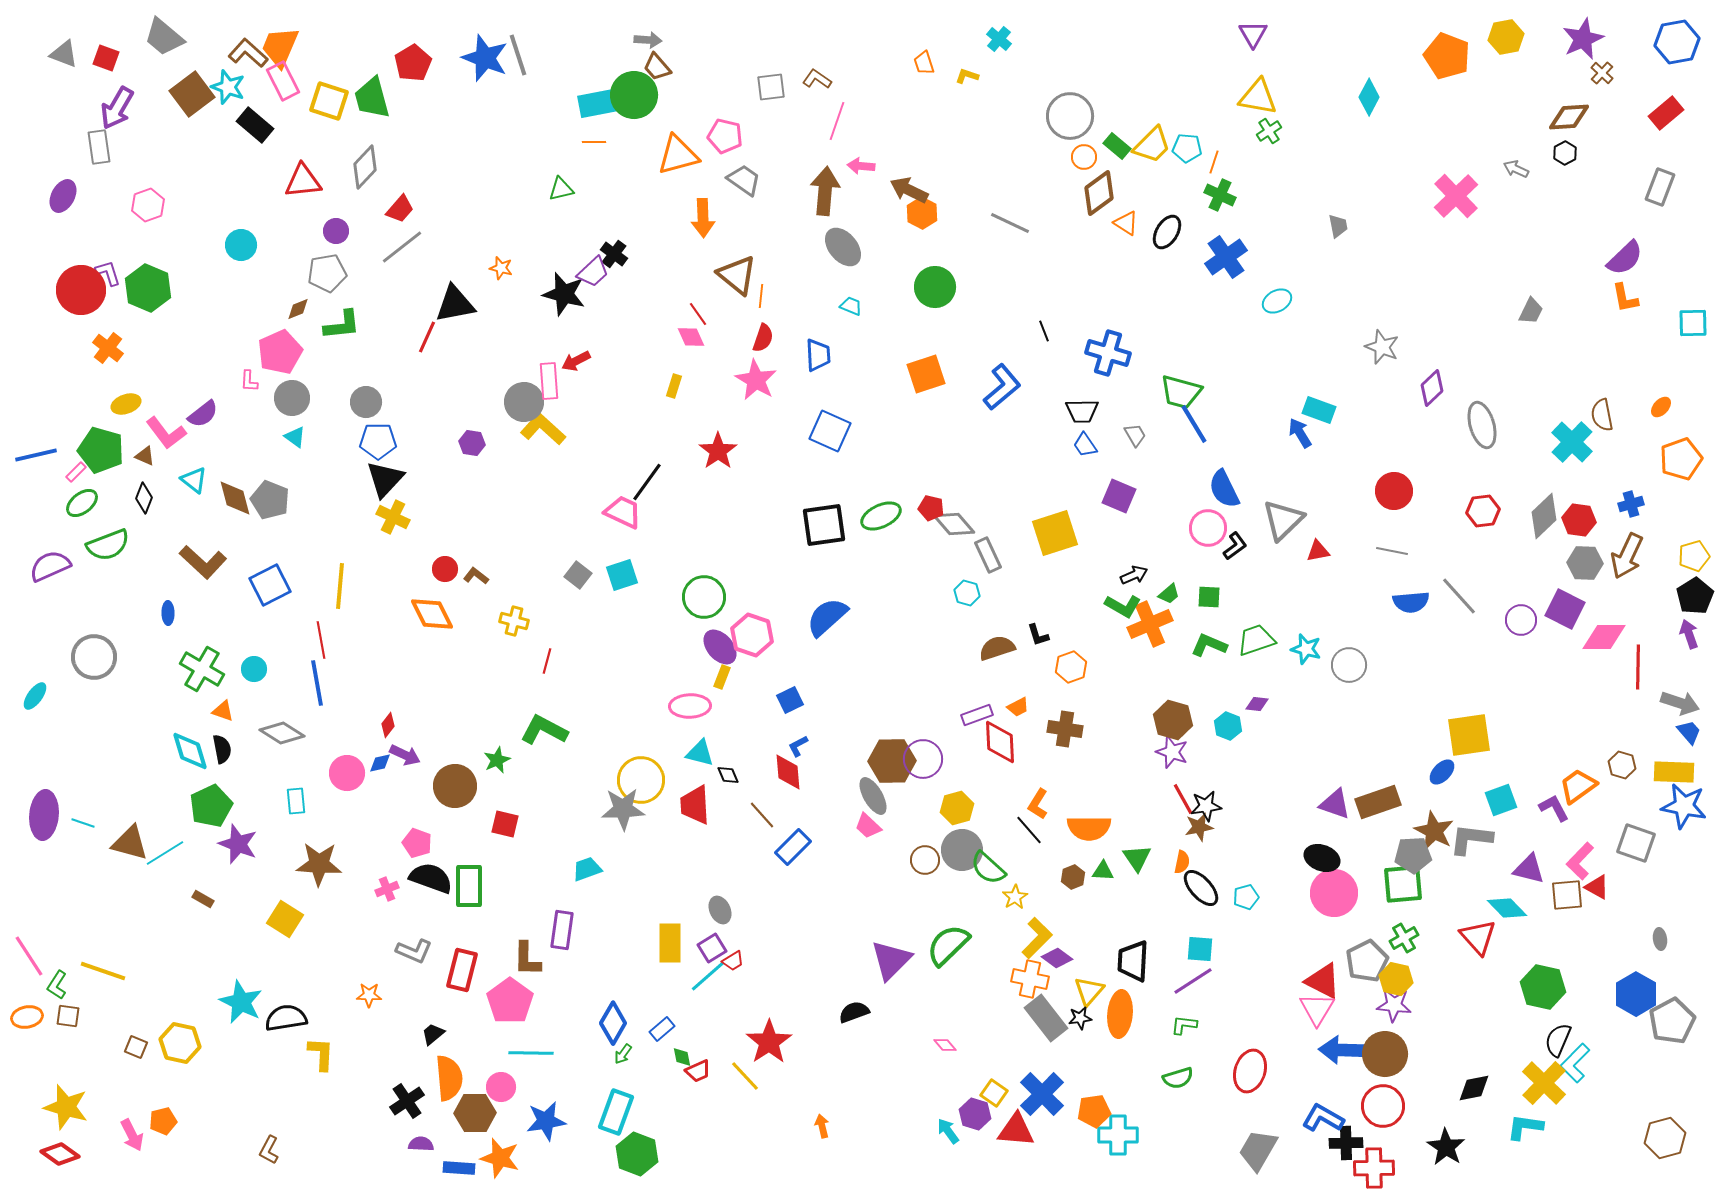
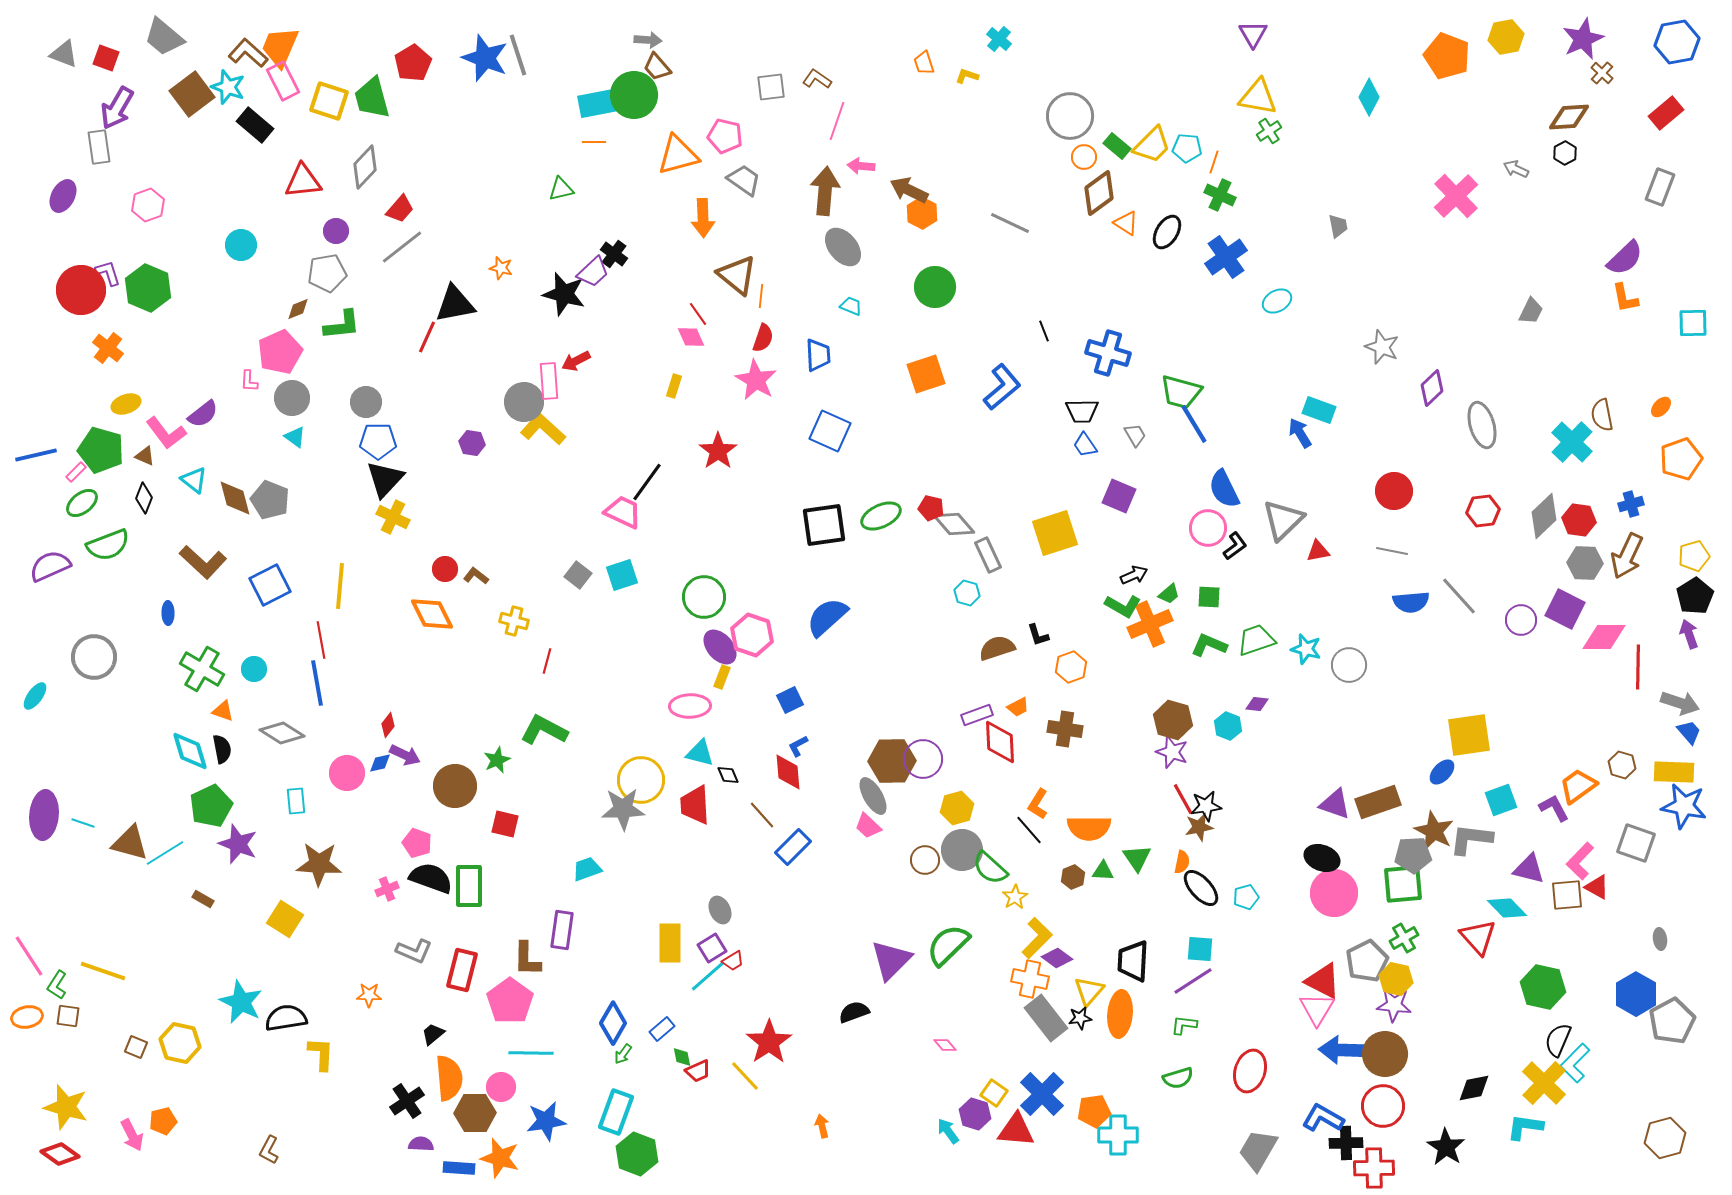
green semicircle at (988, 868): moved 2 px right
